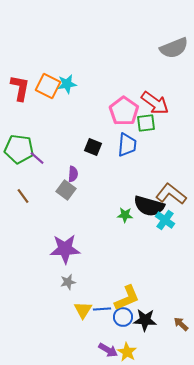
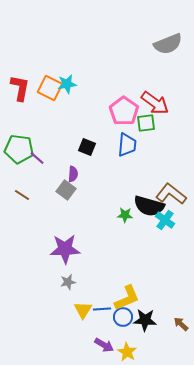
gray semicircle: moved 6 px left, 4 px up
orange square: moved 2 px right, 2 px down
black square: moved 6 px left
brown line: moved 1 px left, 1 px up; rotated 21 degrees counterclockwise
purple arrow: moved 4 px left, 5 px up
